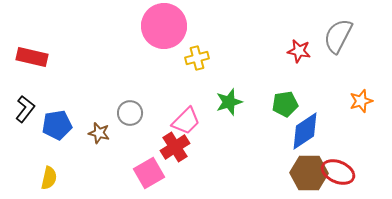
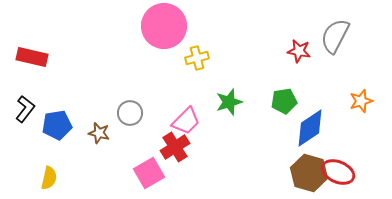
gray semicircle: moved 3 px left
green pentagon: moved 1 px left, 3 px up
blue diamond: moved 5 px right, 3 px up
brown hexagon: rotated 15 degrees clockwise
